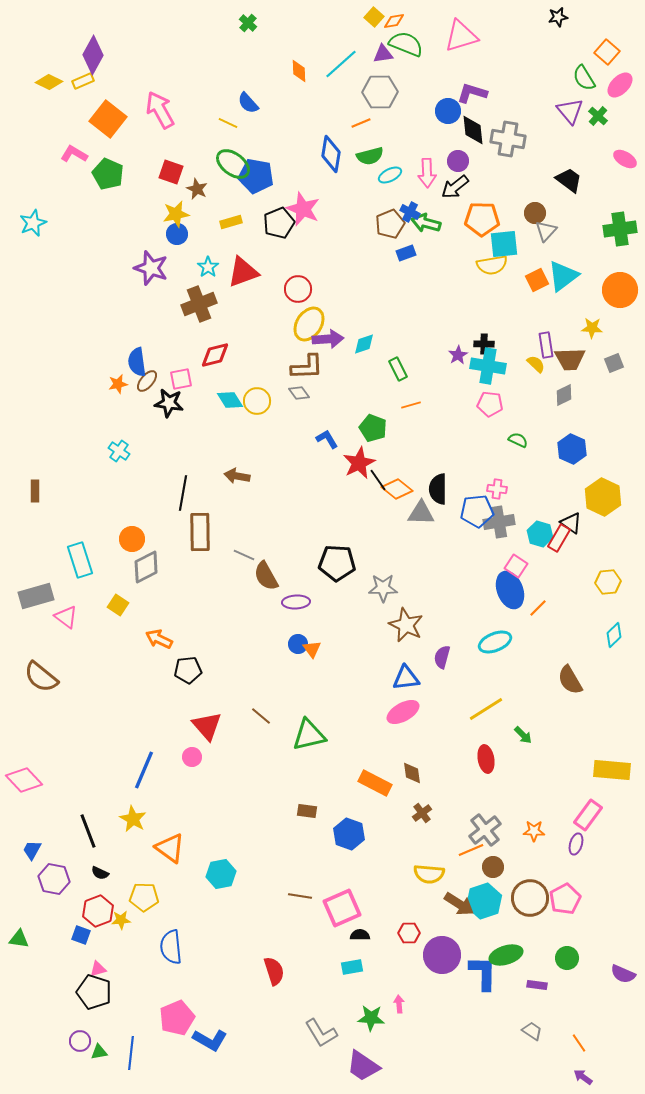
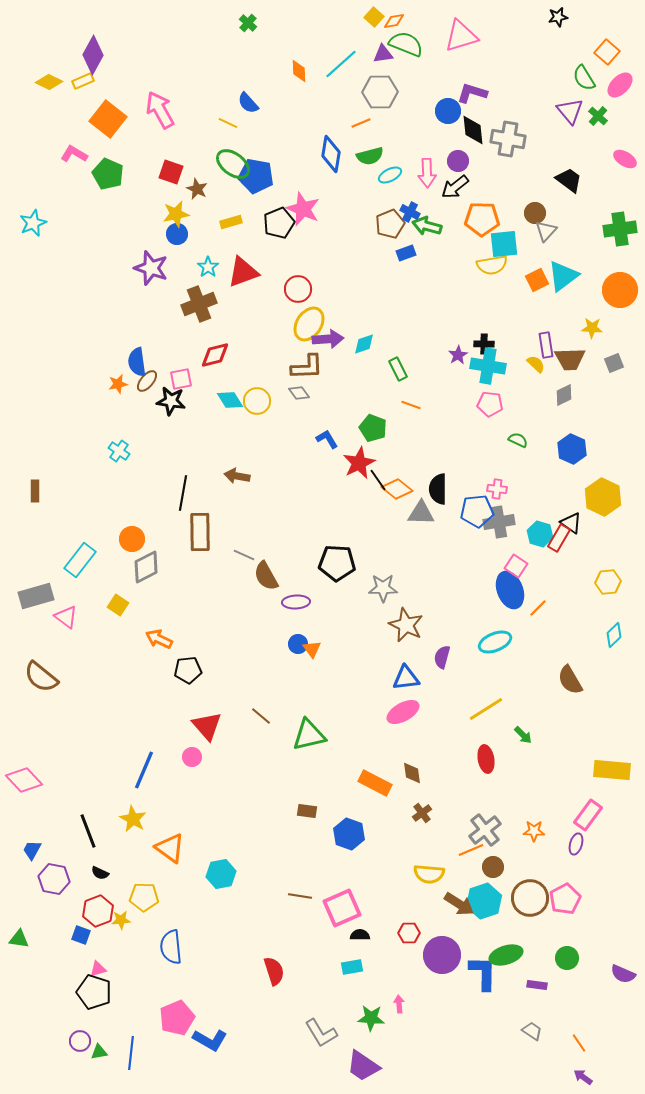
green arrow at (426, 223): moved 1 px right, 3 px down
black star at (169, 403): moved 2 px right, 2 px up
orange line at (411, 405): rotated 36 degrees clockwise
cyan rectangle at (80, 560): rotated 56 degrees clockwise
